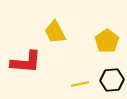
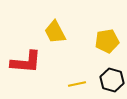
yellow pentagon: rotated 25 degrees clockwise
black hexagon: rotated 20 degrees clockwise
yellow line: moved 3 px left
